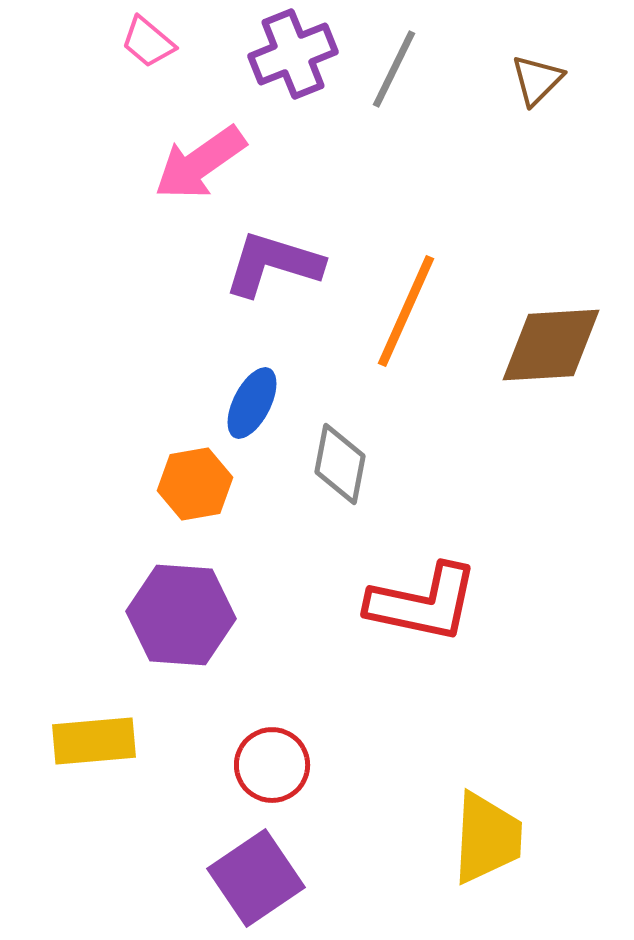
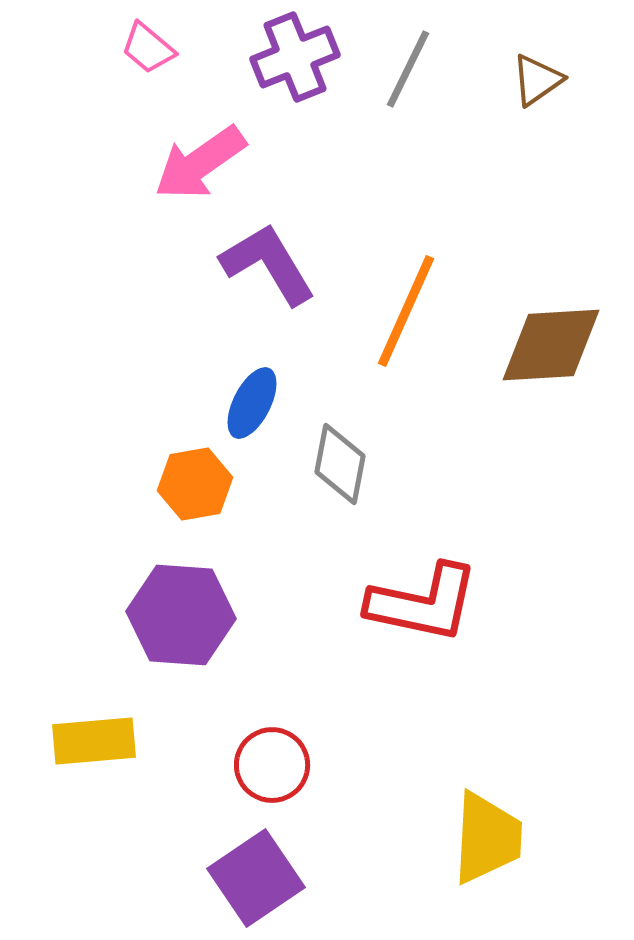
pink trapezoid: moved 6 px down
purple cross: moved 2 px right, 3 px down
gray line: moved 14 px right
brown triangle: rotated 10 degrees clockwise
purple L-shape: moved 5 px left; rotated 42 degrees clockwise
